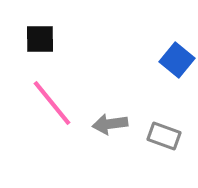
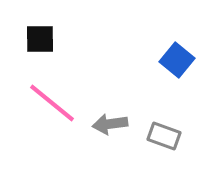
pink line: rotated 12 degrees counterclockwise
